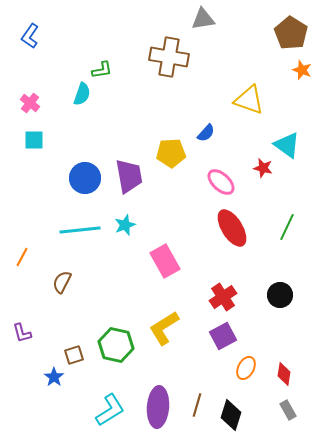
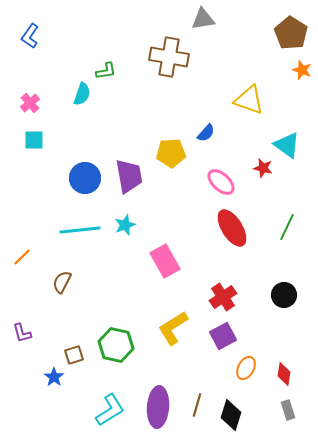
green L-shape: moved 4 px right, 1 px down
pink cross: rotated 12 degrees clockwise
orange line: rotated 18 degrees clockwise
black circle: moved 4 px right
yellow L-shape: moved 9 px right
gray rectangle: rotated 12 degrees clockwise
